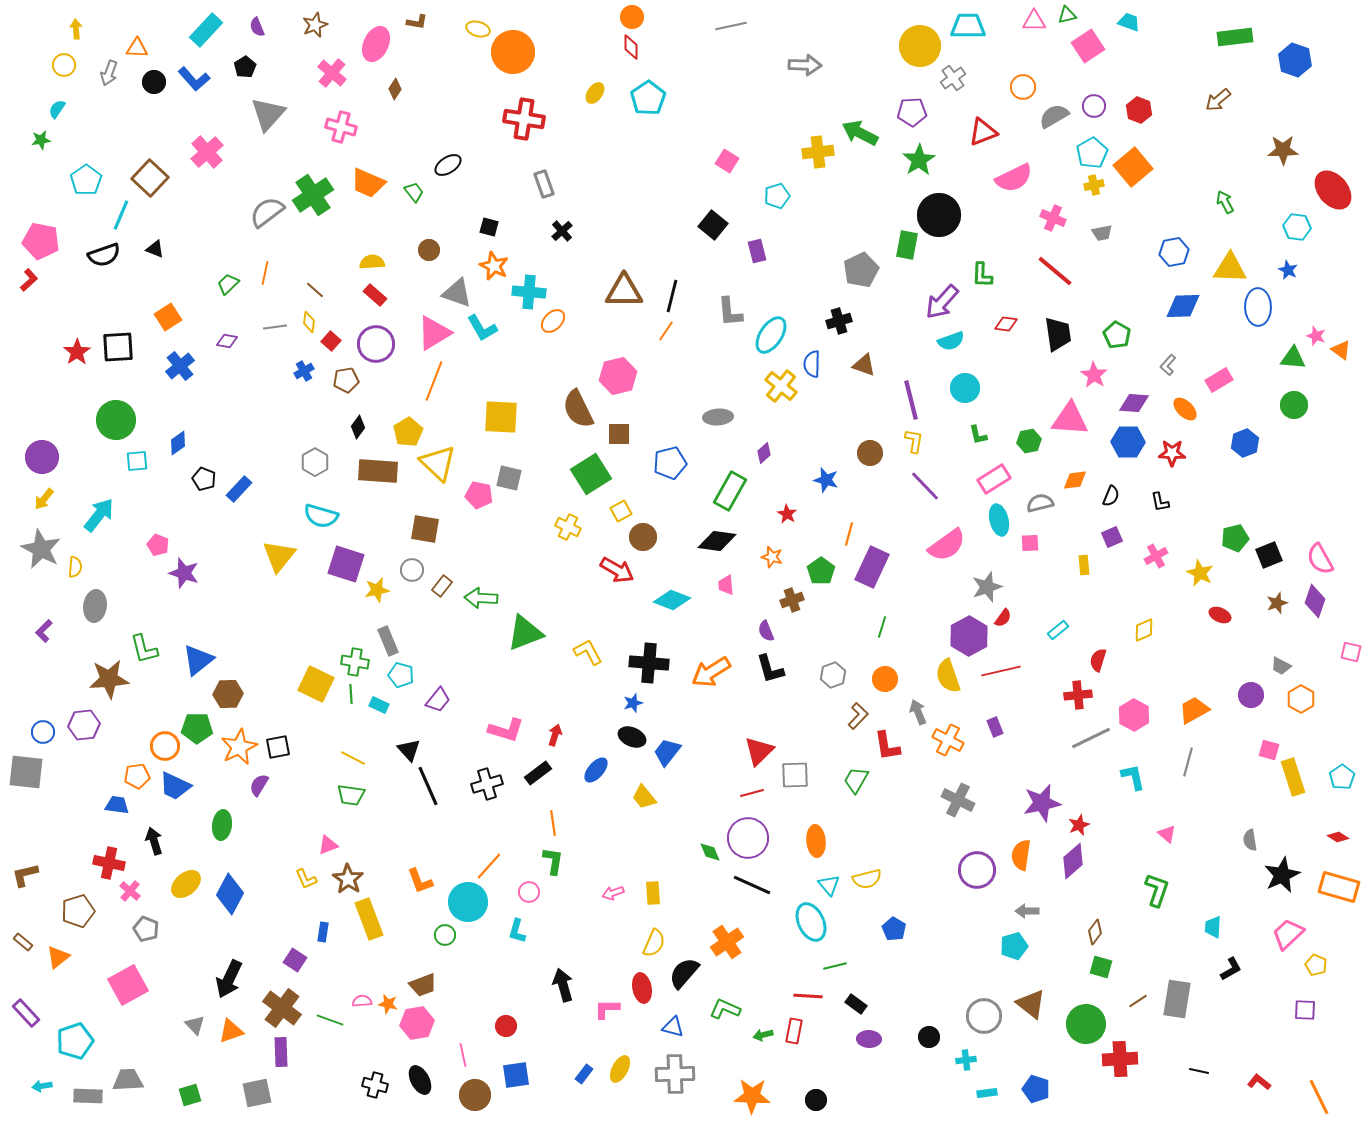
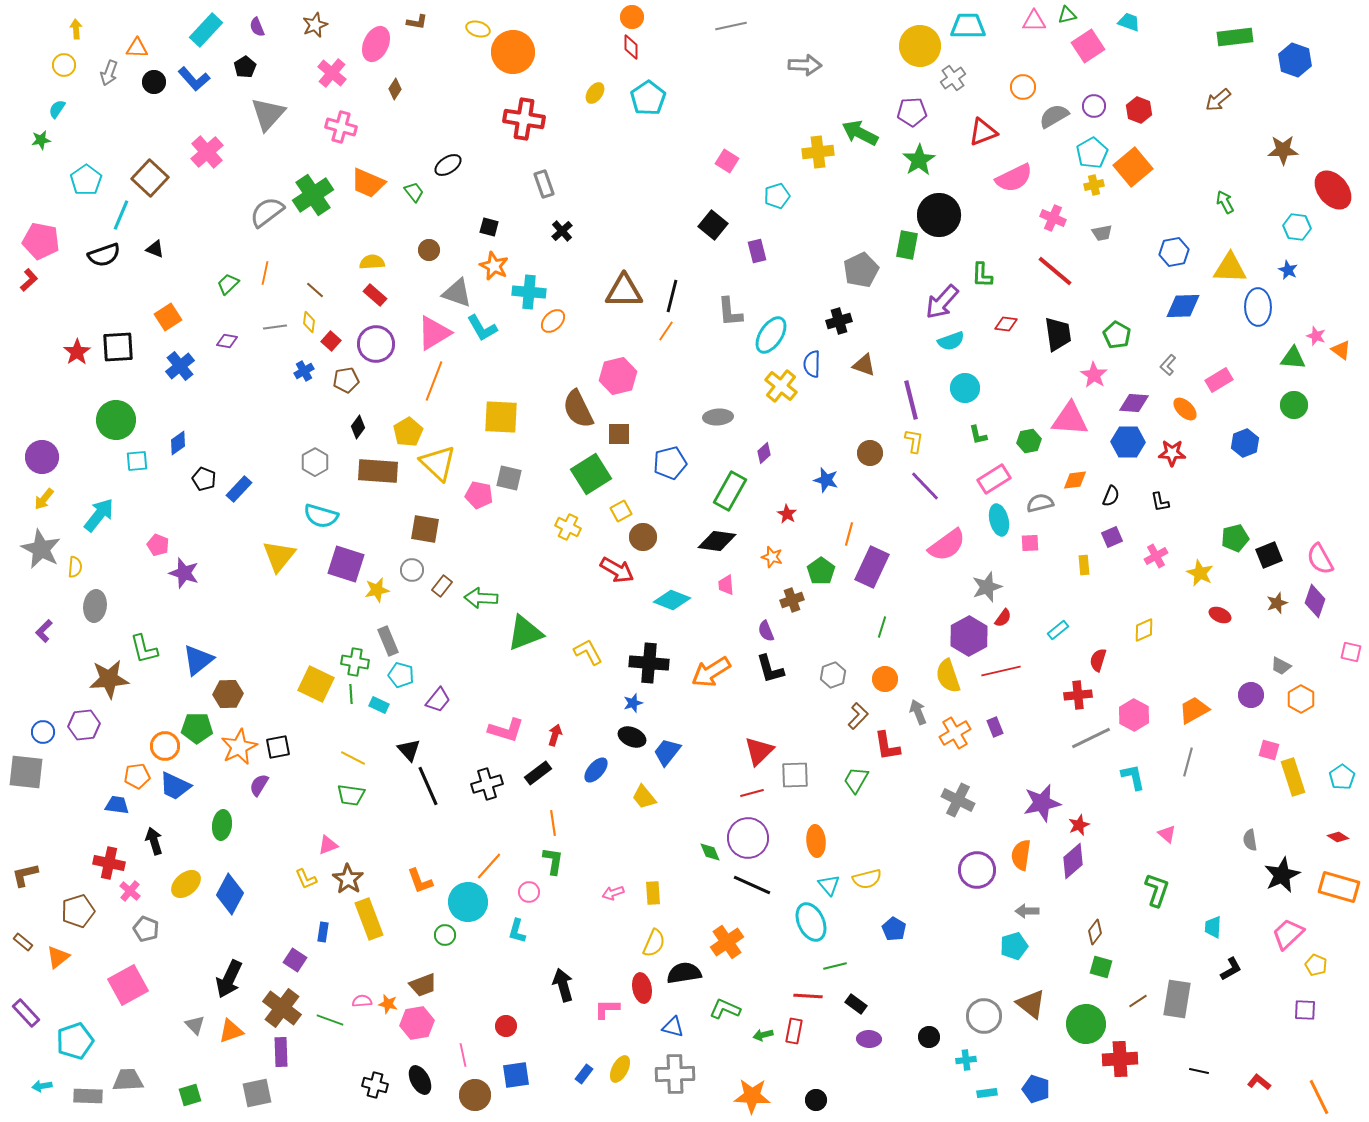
orange cross at (948, 740): moved 7 px right, 7 px up; rotated 32 degrees clockwise
black semicircle at (684, 973): rotated 40 degrees clockwise
